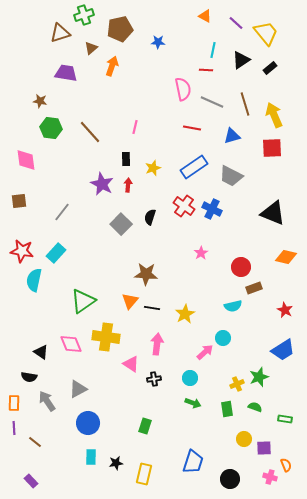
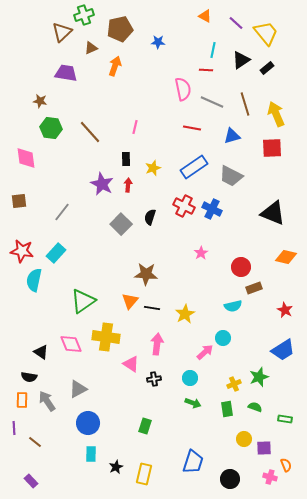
brown triangle at (60, 33): moved 2 px right, 1 px up; rotated 25 degrees counterclockwise
brown triangle at (91, 48): rotated 16 degrees clockwise
orange arrow at (112, 66): moved 3 px right
black rectangle at (270, 68): moved 3 px left
yellow arrow at (274, 115): moved 2 px right, 1 px up
pink diamond at (26, 160): moved 2 px up
red cross at (184, 206): rotated 10 degrees counterclockwise
yellow cross at (237, 384): moved 3 px left
orange rectangle at (14, 403): moved 8 px right, 3 px up
cyan rectangle at (91, 457): moved 3 px up
black star at (116, 463): moved 4 px down; rotated 16 degrees counterclockwise
